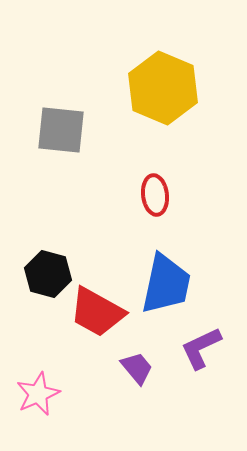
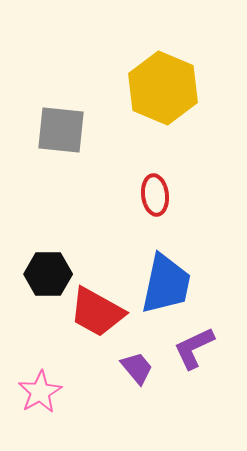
black hexagon: rotated 15 degrees counterclockwise
purple L-shape: moved 7 px left
pink star: moved 2 px right, 2 px up; rotated 6 degrees counterclockwise
